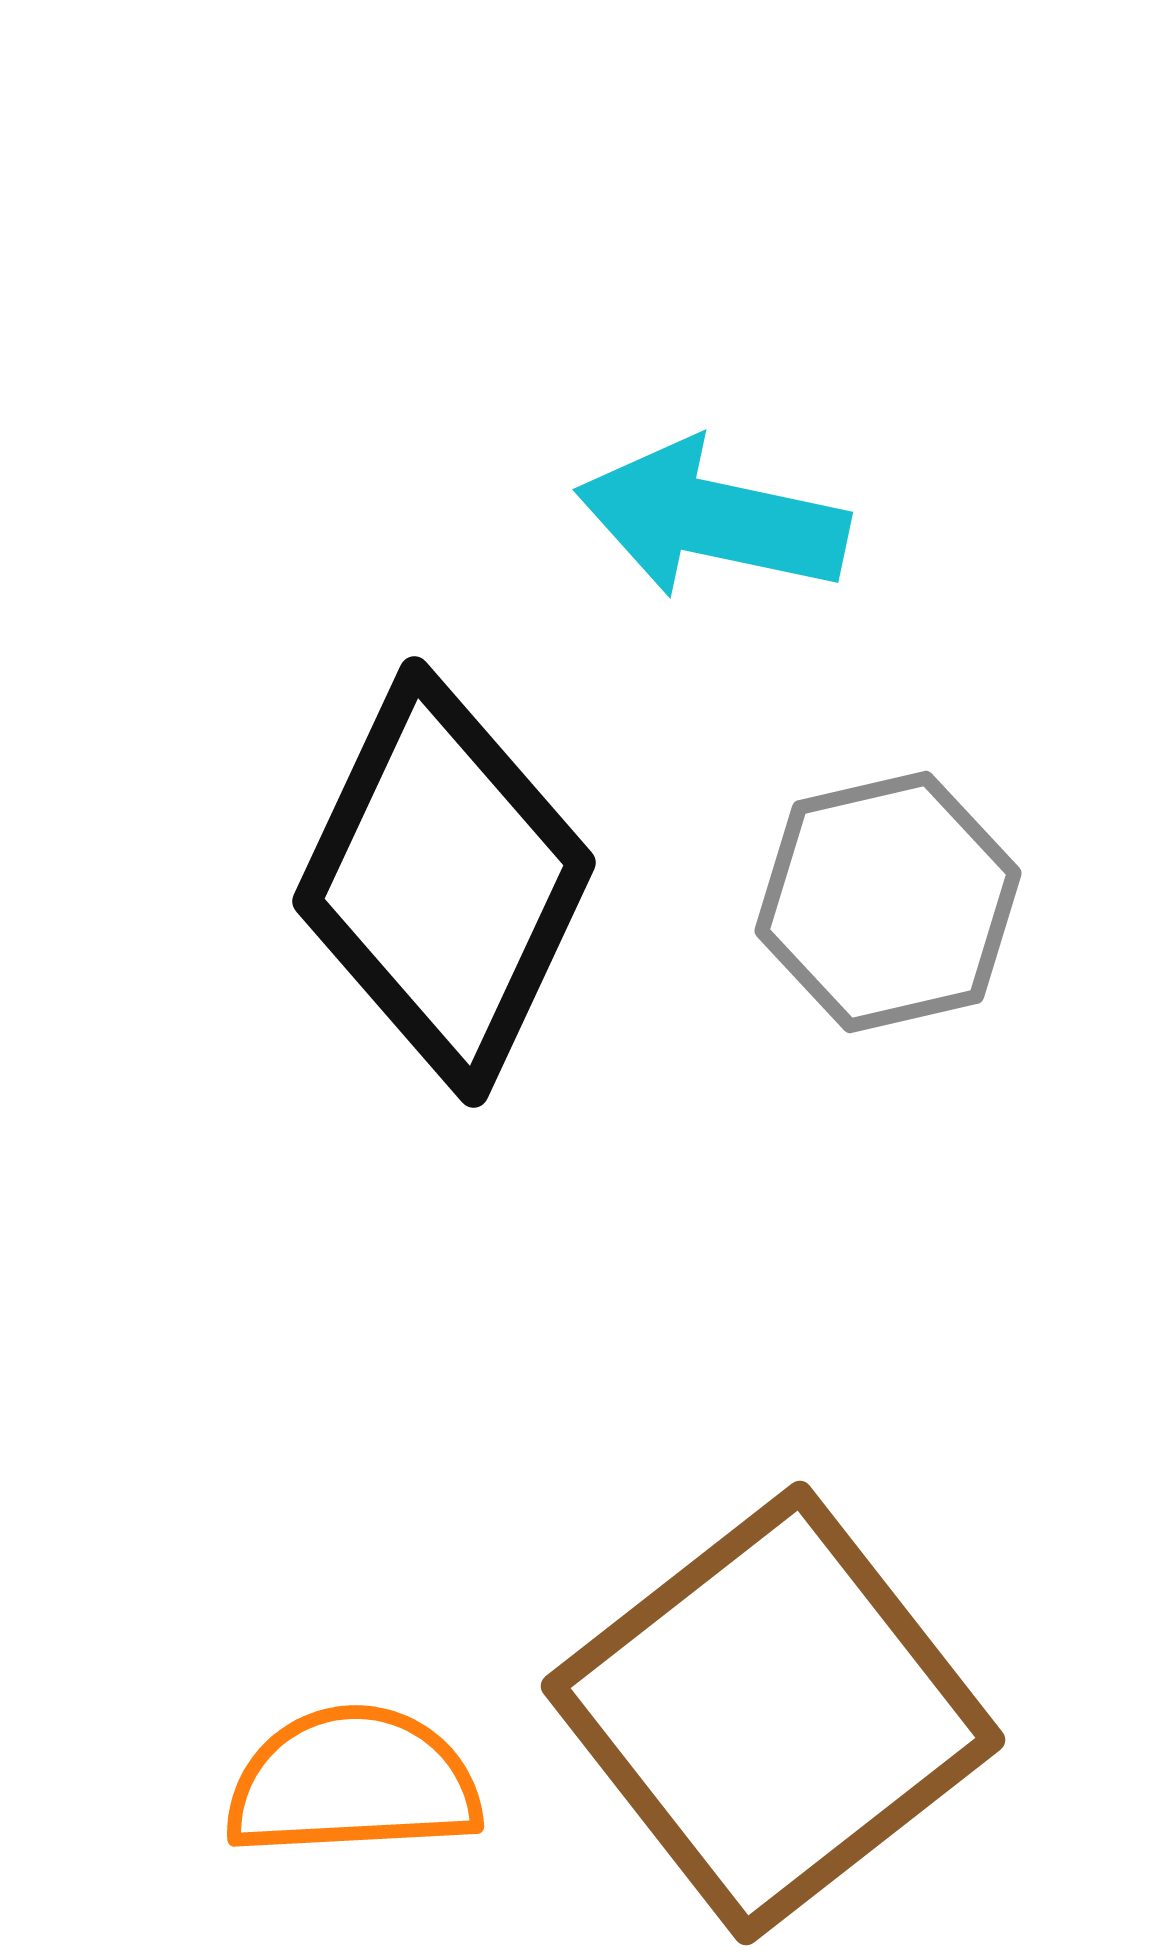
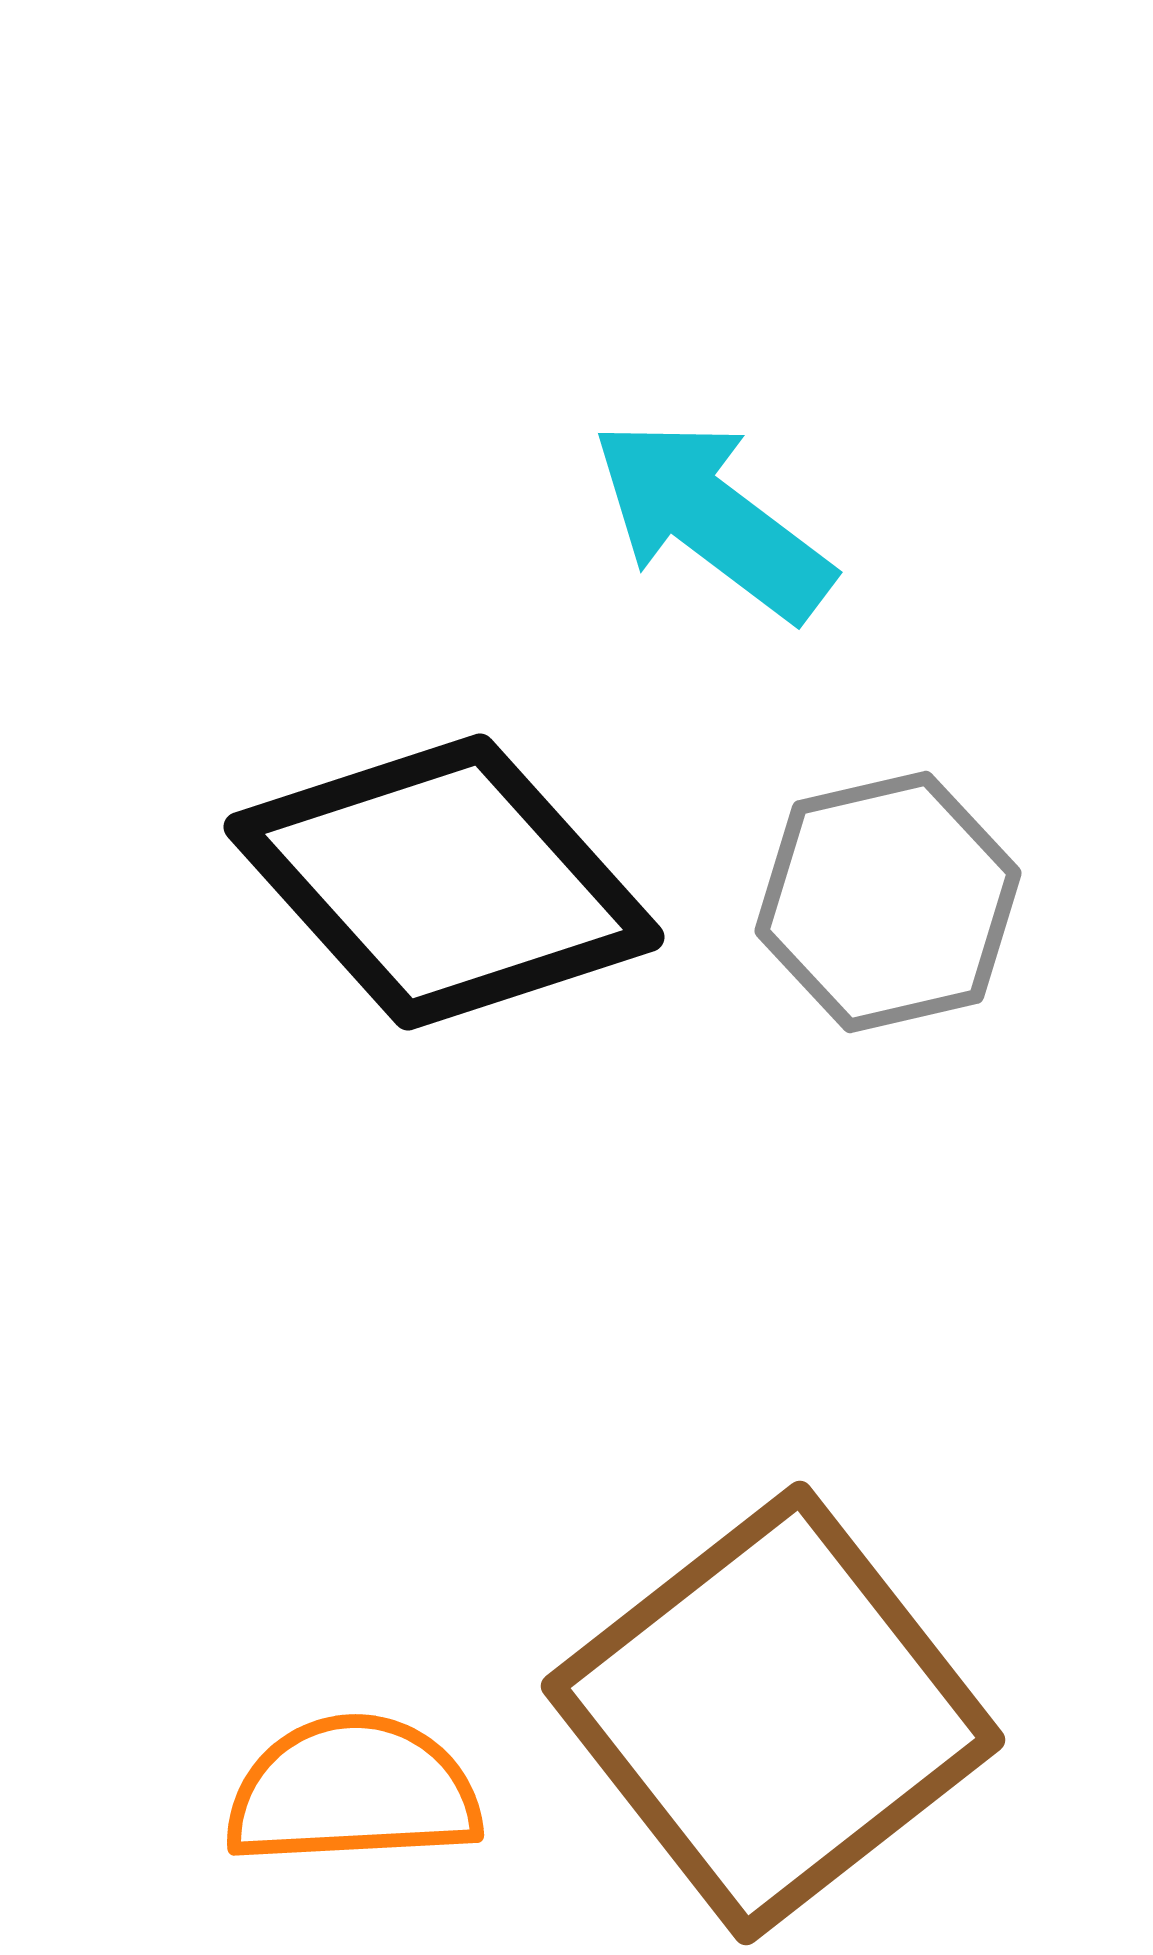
cyan arrow: rotated 25 degrees clockwise
black diamond: rotated 67 degrees counterclockwise
orange semicircle: moved 9 px down
